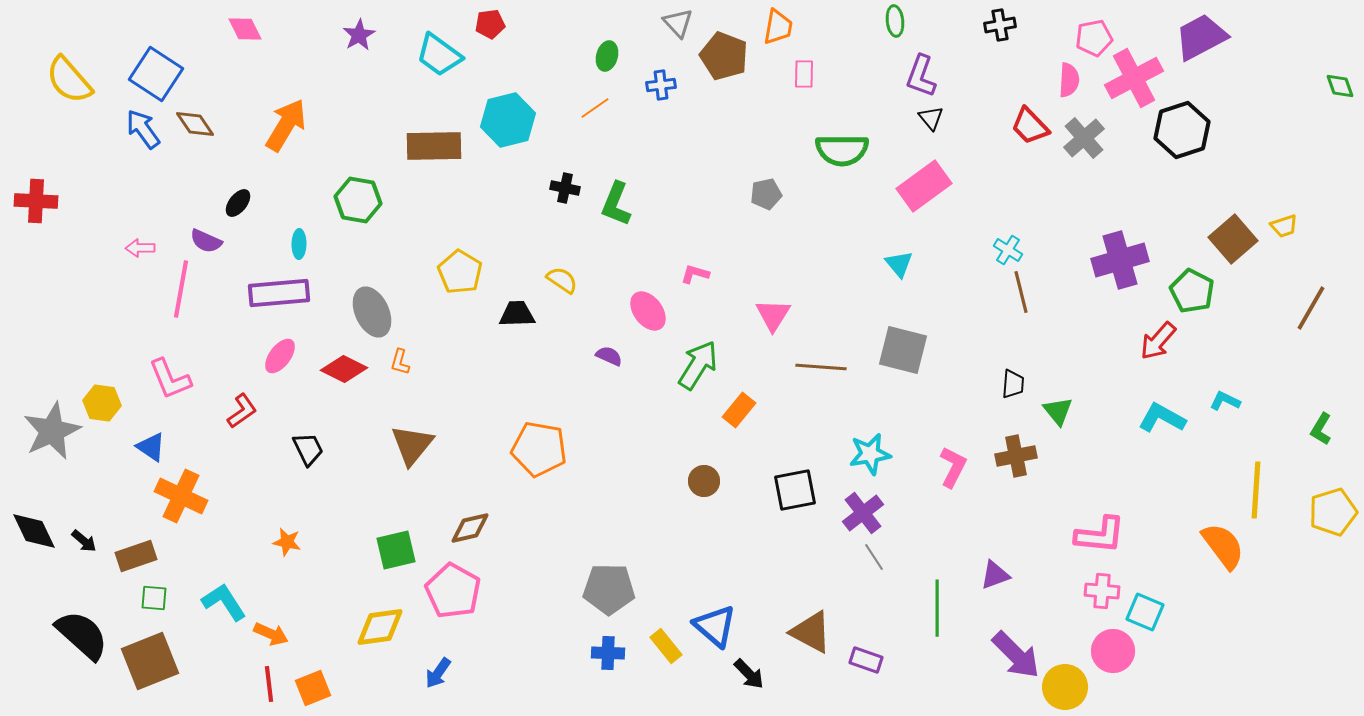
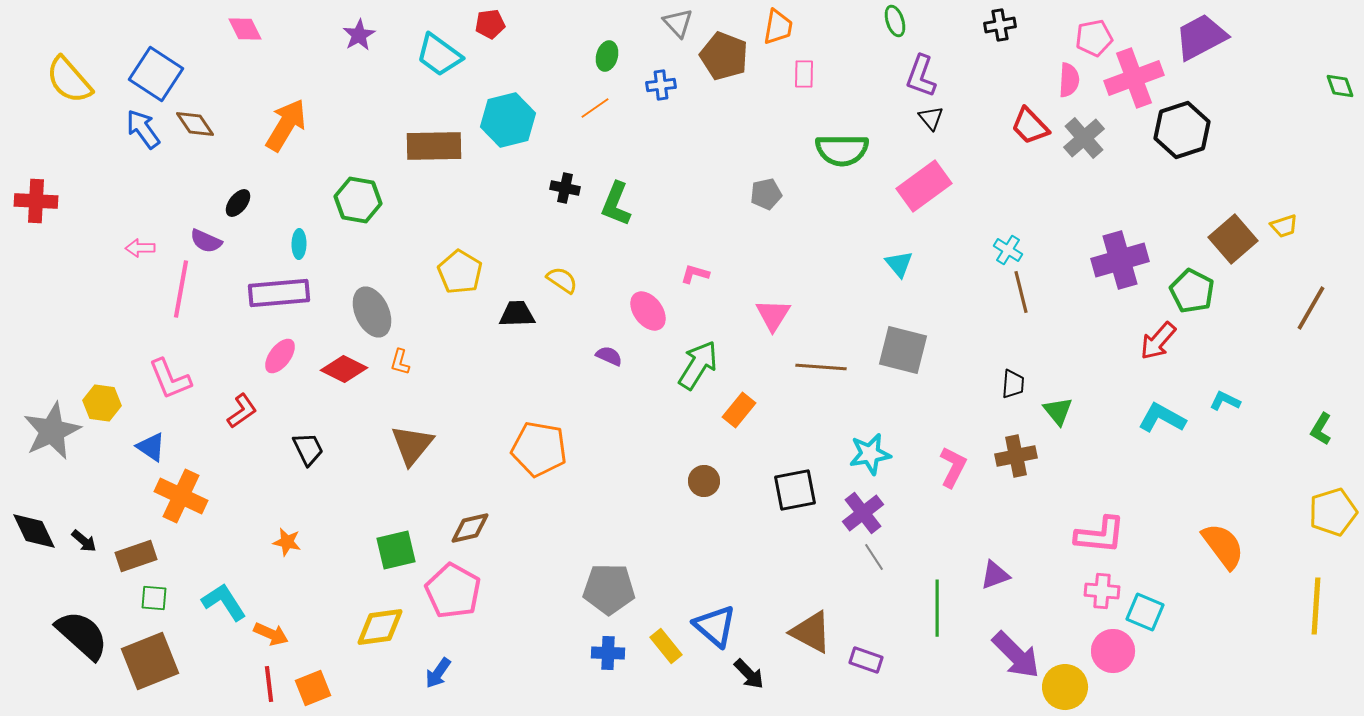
green ellipse at (895, 21): rotated 12 degrees counterclockwise
pink cross at (1134, 78): rotated 8 degrees clockwise
yellow line at (1256, 490): moved 60 px right, 116 px down
